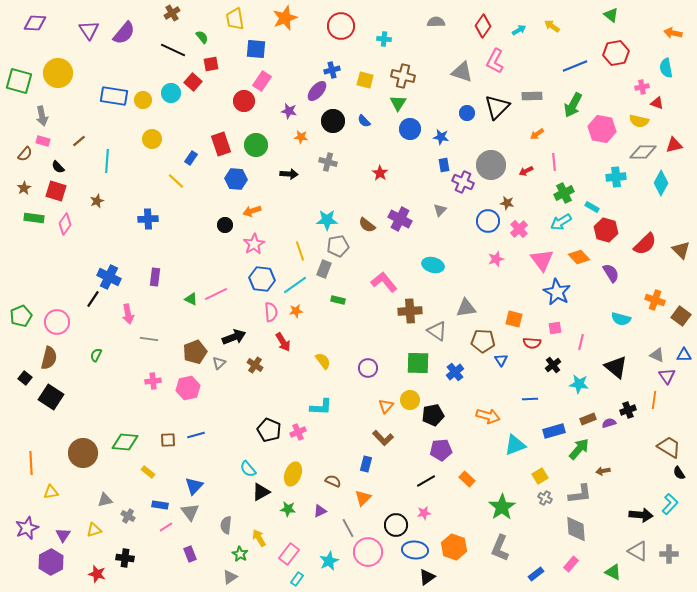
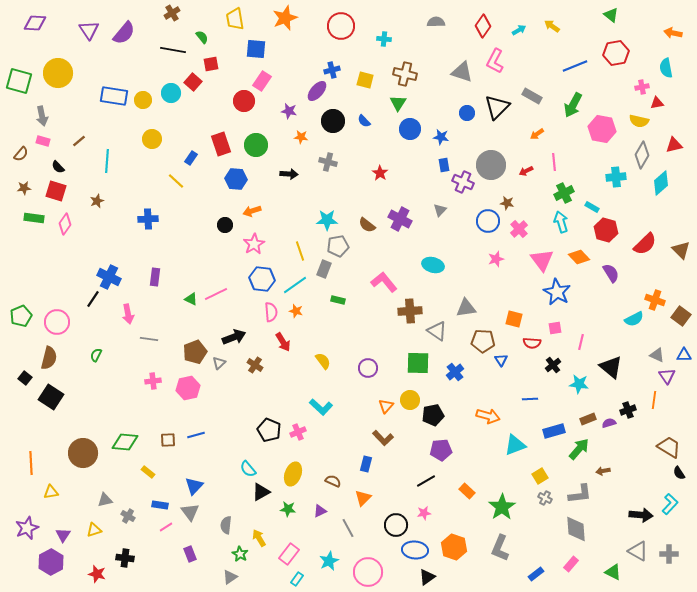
black line at (173, 50): rotated 15 degrees counterclockwise
brown cross at (403, 76): moved 2 px right, 2 px up
gray rectangle at (532, 96): rotated 30 degrees clockwise
red triangle at (657, 103): rotated 32 degrees counterclockwise
gray diamond at (643, 152): moved 1 px left, 3 px down; rotated 60 degrees counterclockwise
brown semicircle at (25, 154): moved 4 px left
cyan diamond at (661, 183): rotated 20 degrees clockwise
brown star at (24, 188): rotated 24 degrees clockwise
cyan arrow at (561, 222): rotated 105 degrees clockwise
orange star at (296, 311): rotated 24 degrees clockwise
cyan semicircle at (621, 319): moved 13 px right; rotated 42 degrees counterclockwise
black triangle at (616, 367): moved 5 px left
cyan L-shape at (321, 407): rotated 40 degrees clockwise
orange rectangle at (467, 479): moved 12 px down
pink circle at (368, 552): moved 20 px down
